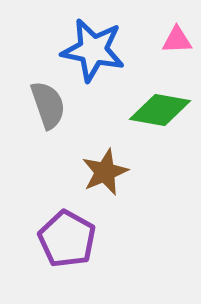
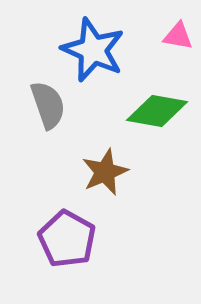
pink triangle: moved 1 px right, 4 px up; rotated 12 degrees clockwise
blue star: rotated 12 degrees clockwise
green diamond: moved 3 px left, 1 px down
